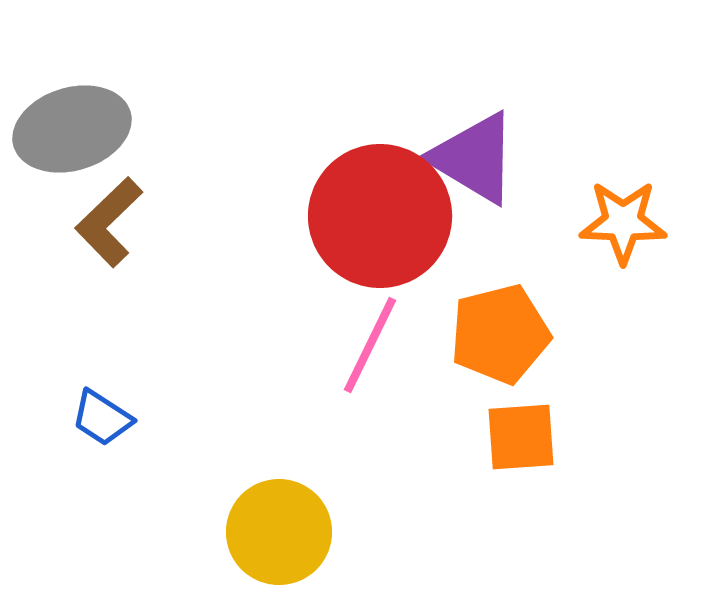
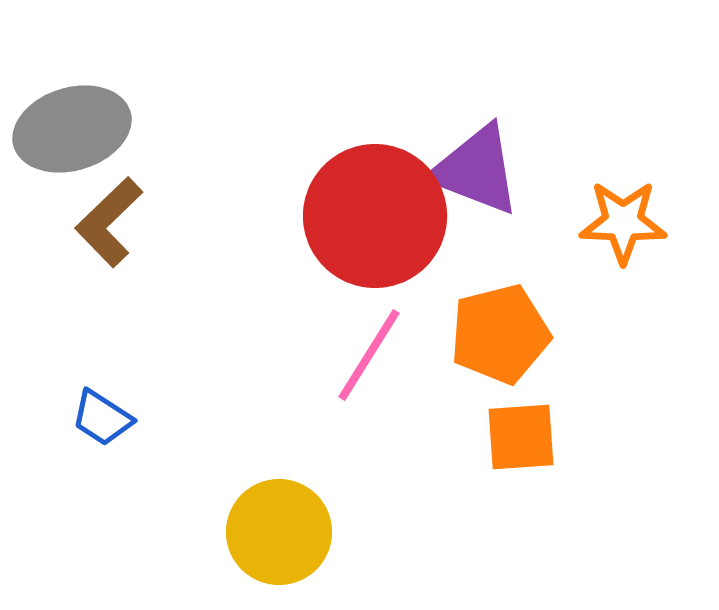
purple triangle: moved 2 px right, 12 px down; rotated 10 degrees counterclockwise
red circle: moved 5 px left
pink line: moved 1 px left, 10 px down; rotated 6 degrees clockwise
